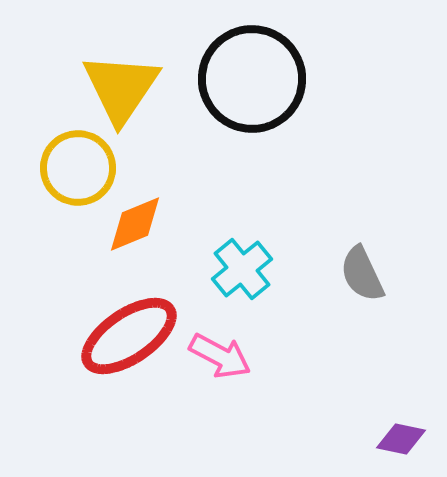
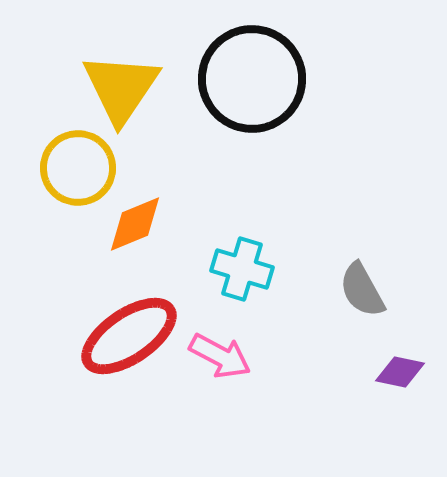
cyan cross: rotated 34 degrees counterclockwise
gray semicircle: moved 16 px down; rotated 4 degrees counterclockwise
purple diamond: moved 1 px left, 67 px up
